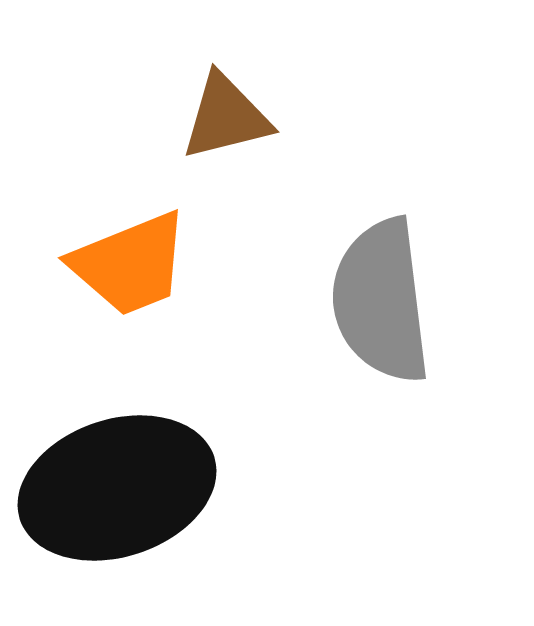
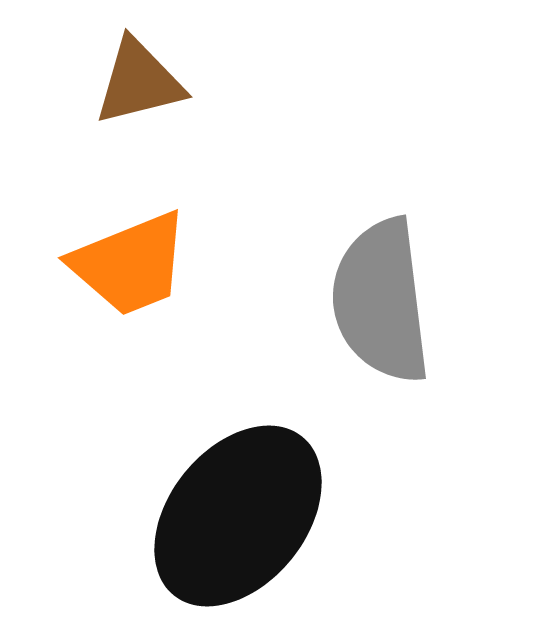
brown triangle: moved 87 px left, 35 px up
black ellipse: moved 121 px right, 28 px down; rotated 33 degrees counterclockwise
